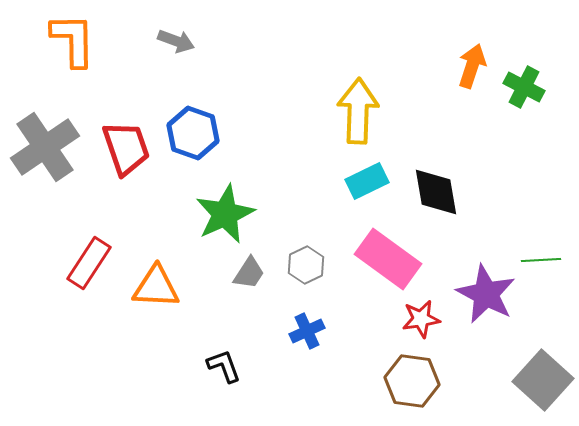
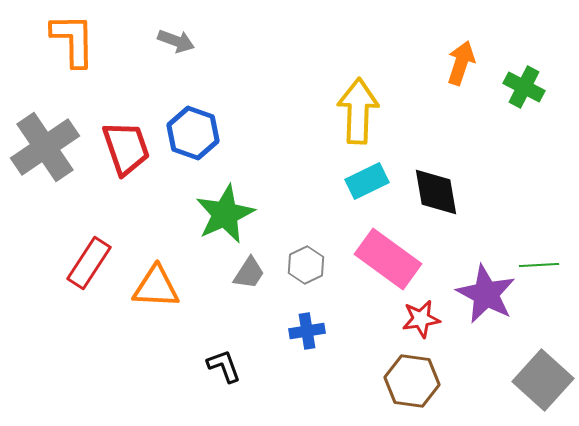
orange arrow: moved 11 px left, 3 px up
green line: moved 2 px left, 5 px down
blue cross: rotated 16 degrees clockwise
